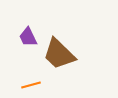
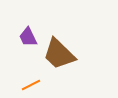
orange line: rotated 12 degrees counterclockwise
